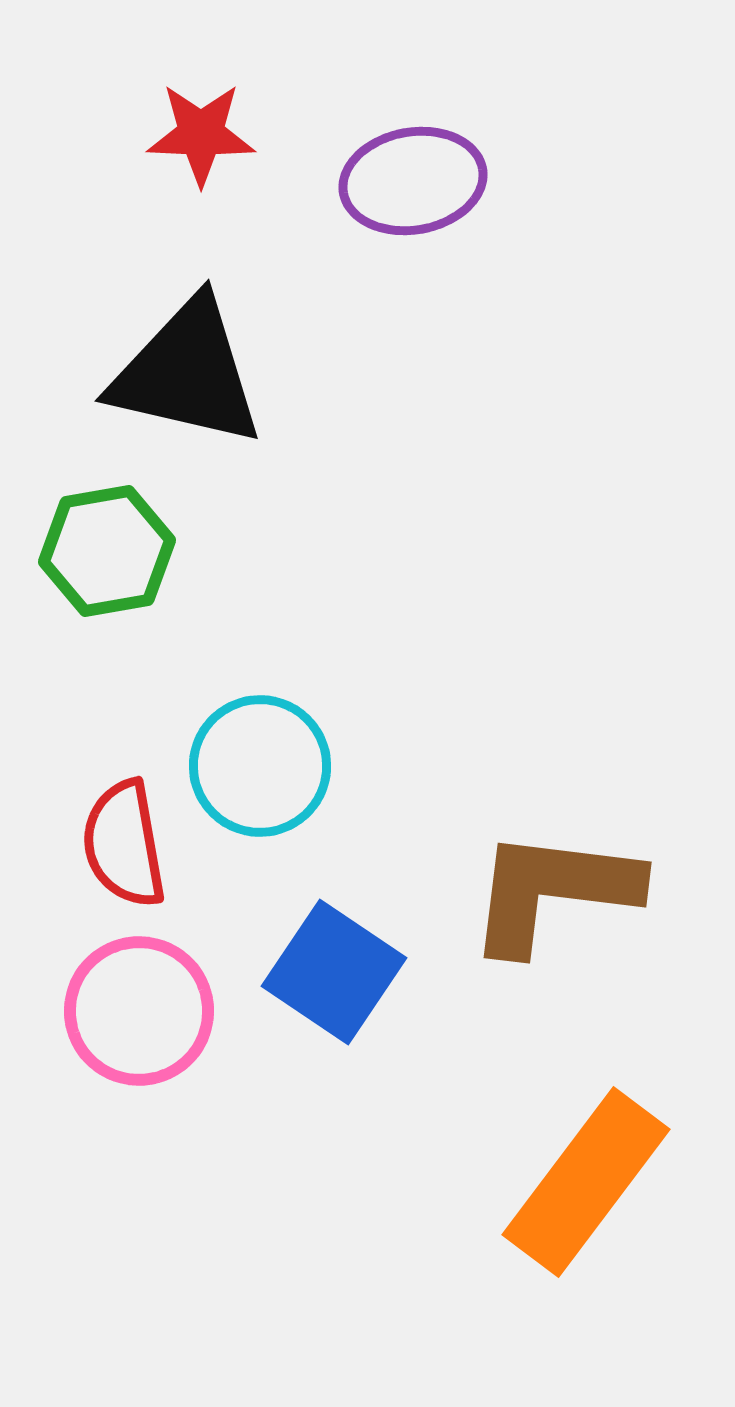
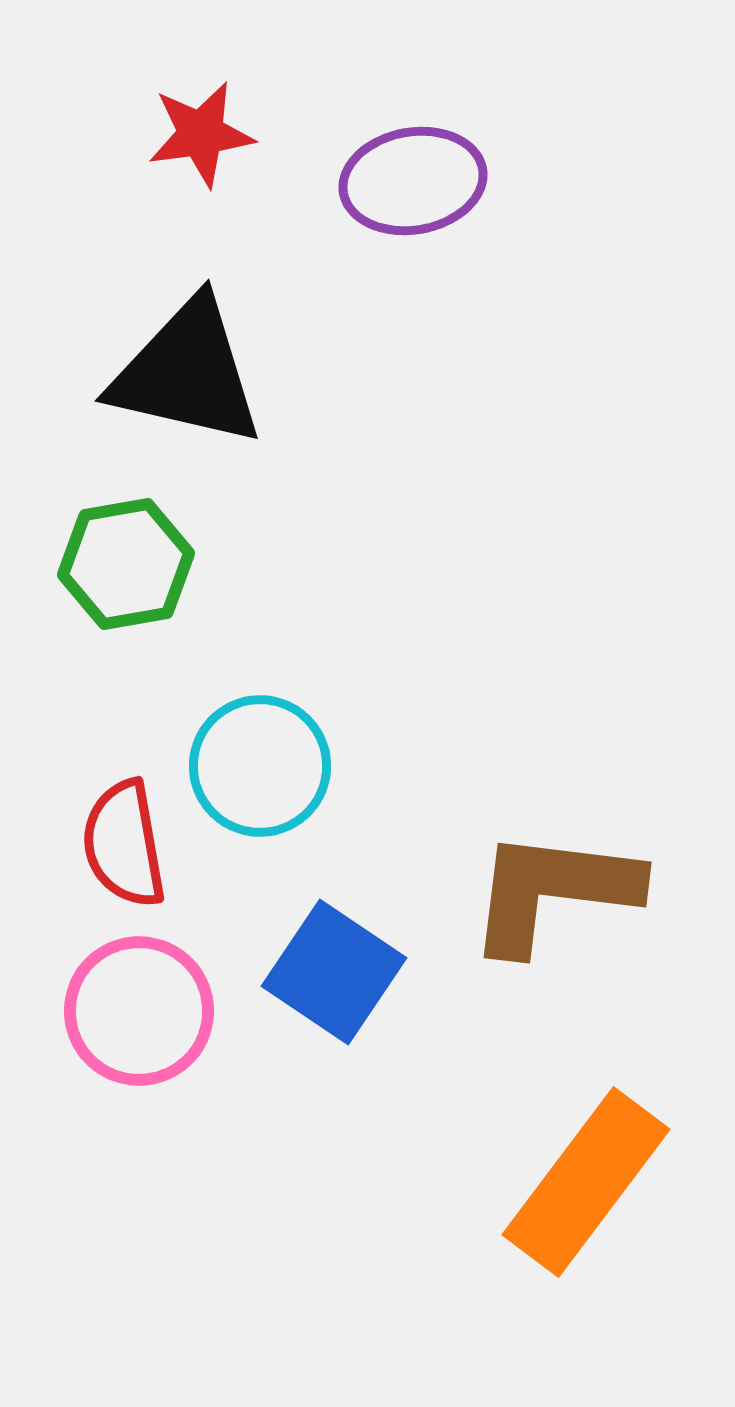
red star: rotated 10 degrees counterclockwise
green hexagon: moved 19 px right, 13 px down
